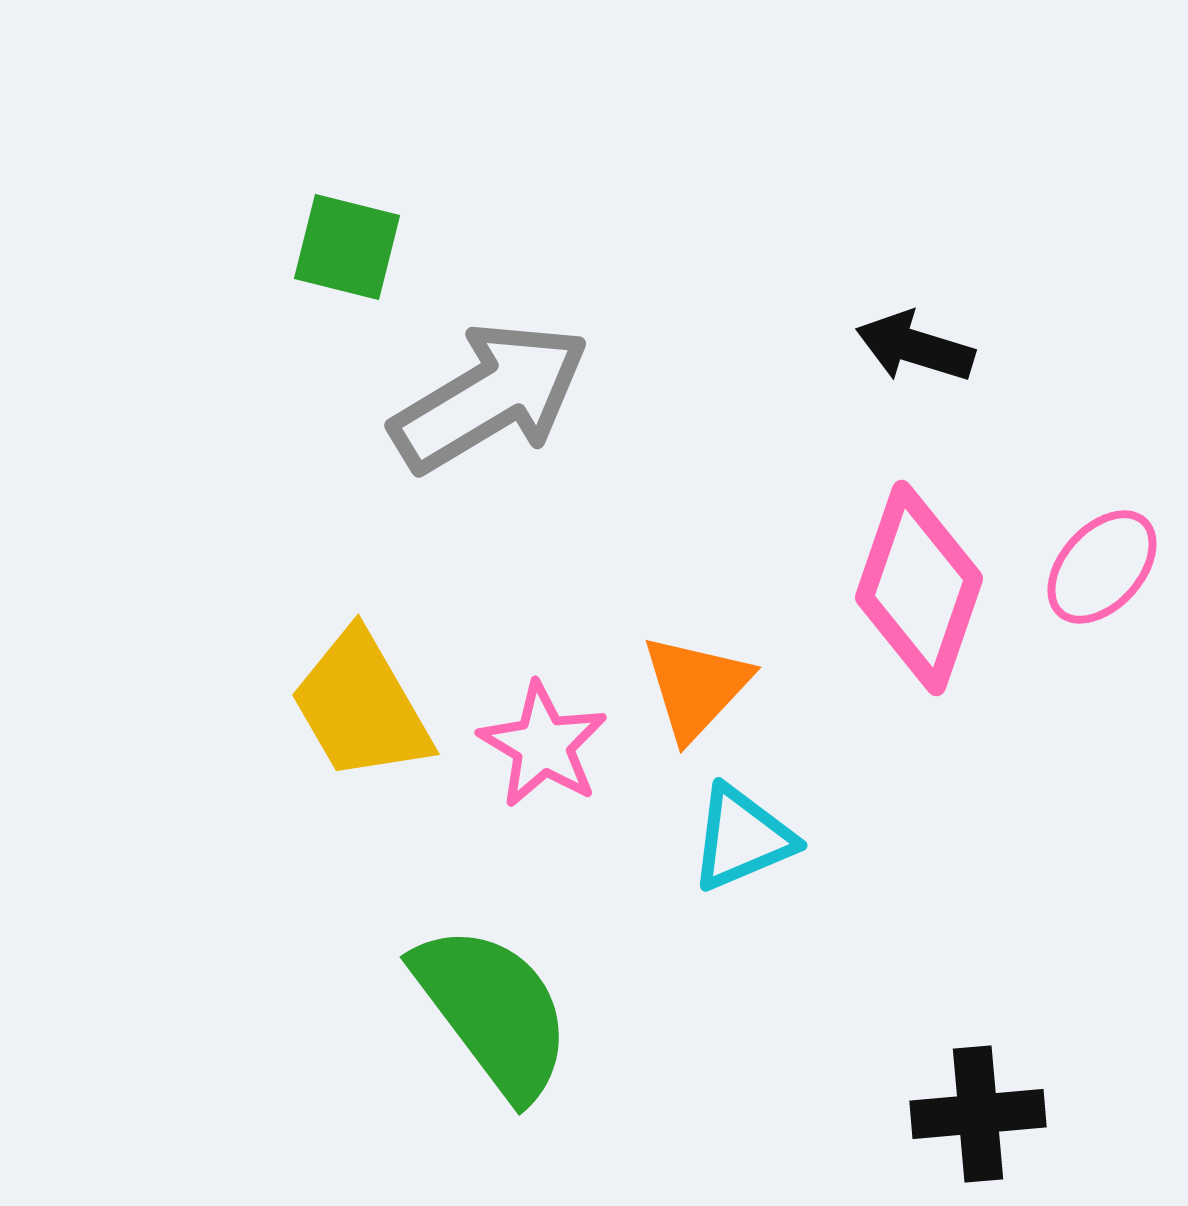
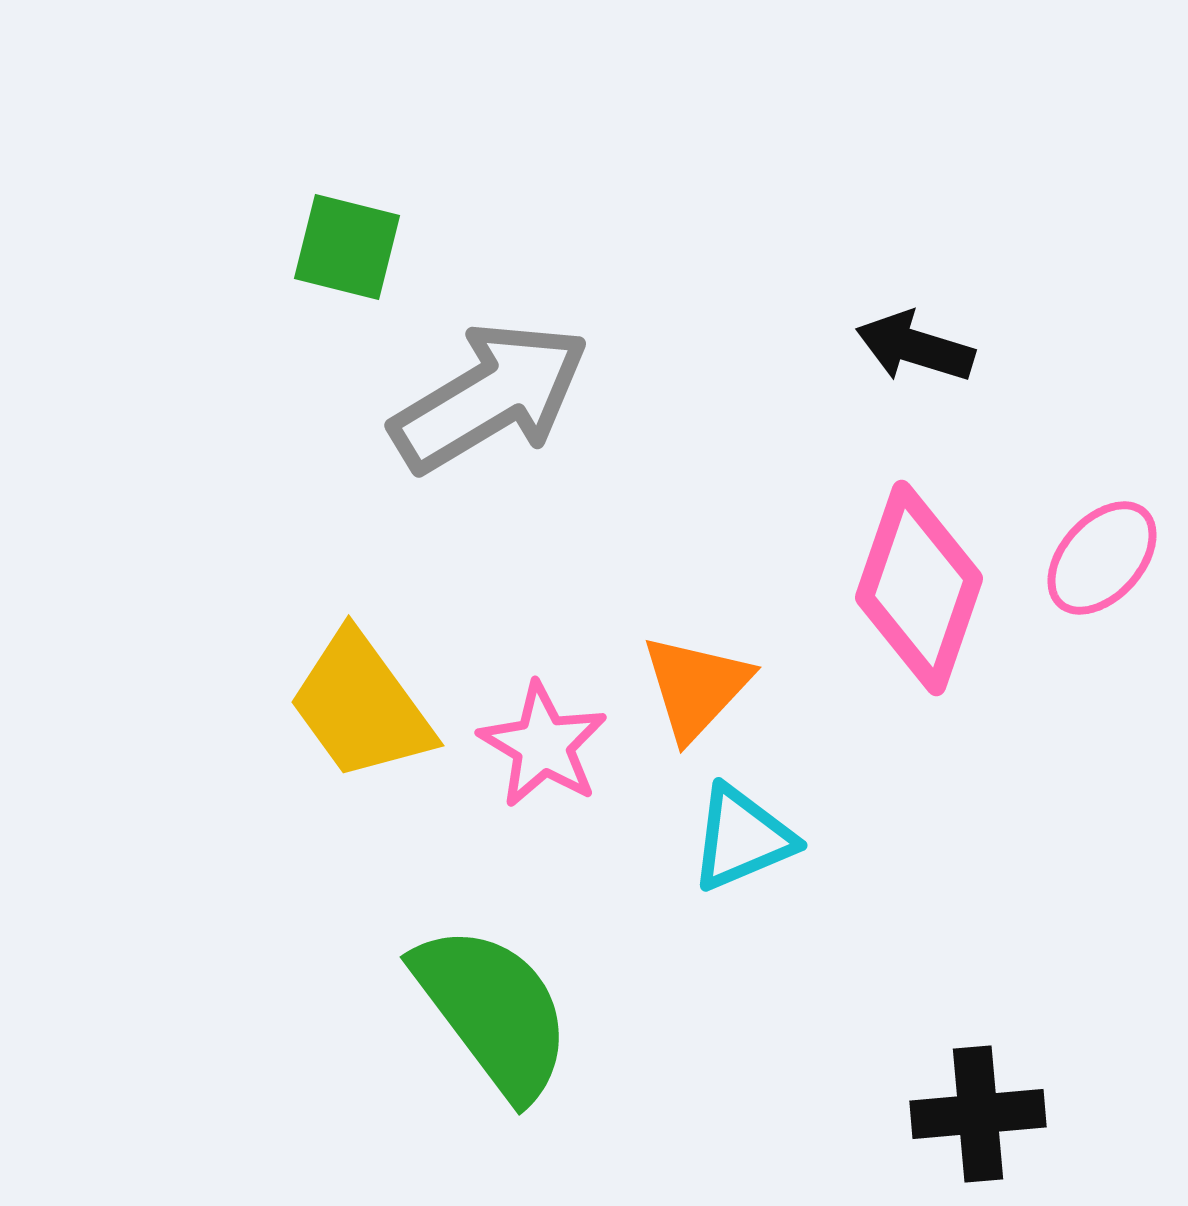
pink ellipse: moved 9 px up
yellow trapezoid: rotated 6 degrees counterclockwise
